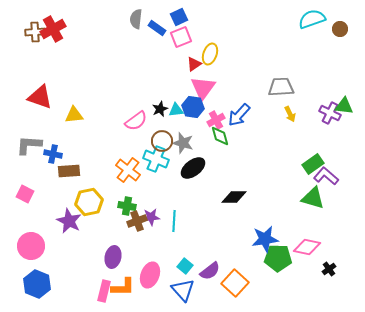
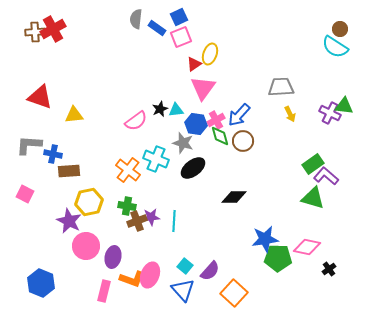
cyan semicircle at (312, 19): moved 23 px right, 28 px down; rotated 128 degrees counterclockwise
blue hexagon at (193, 107): moved 3 px right, 17 px down
brown circle at (162, 141): moved 81 px right
pink circle at (31, 246): moved 55 px right
purple semicircle at (210, 271): rotated 10 degrees counterclockwise
orange square at (235, 283): moved 1 px left, 10 px down
blue hexagon at (37, 284): moved 4 px right, 1 px up
orange L-shape at (123, 287): moved 9 px right, 8 px up; rotated 20 degrees clockwise
